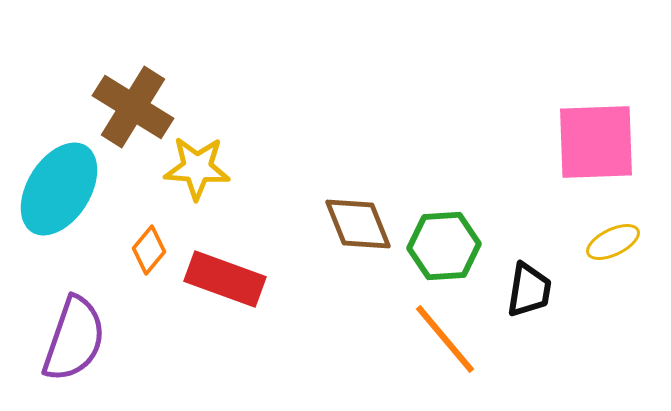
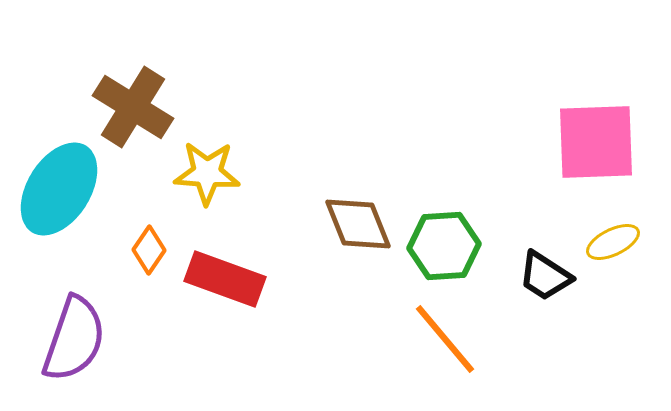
yellow star: moved 10 px right, 5 px down
orange diamond: rotated 6 degrees counterclockwise
black trapezoid: moved 16 px right, 14 px up; rotated 114 degrees clockwise
